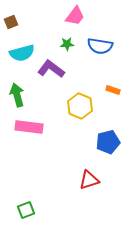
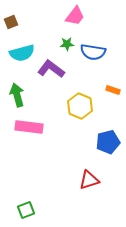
blue semicircle: moved 7 px left, 6 px down
